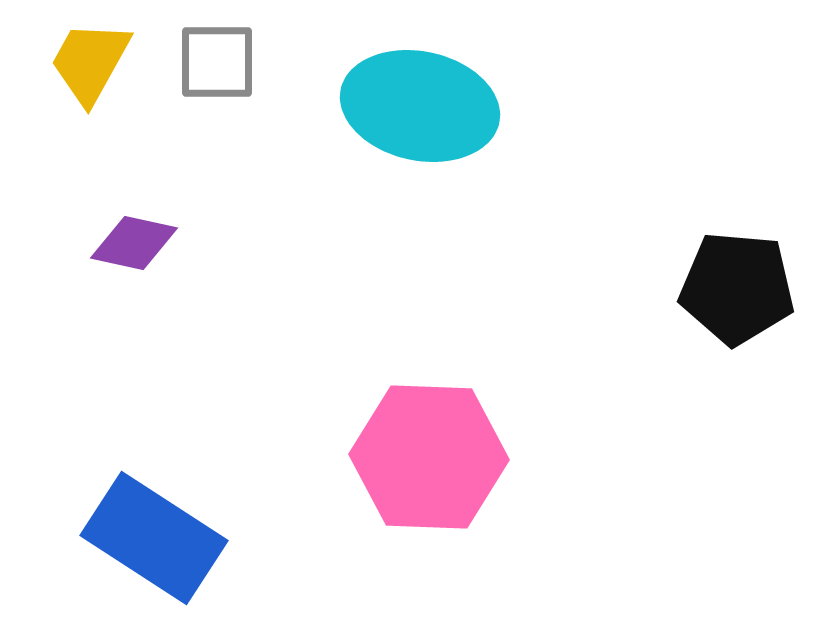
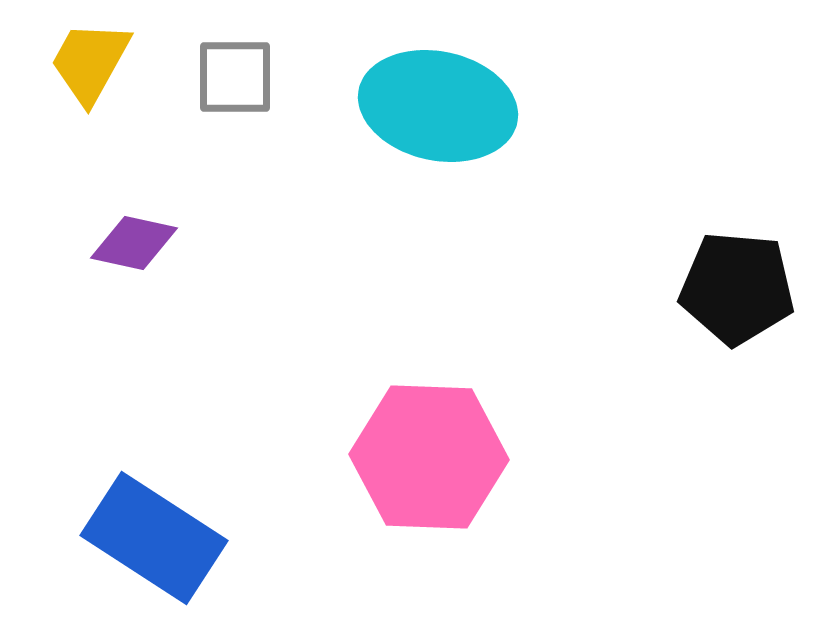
gray square: moved 18 px right, 15 px down
cyan ellipse: moved 18 px right
